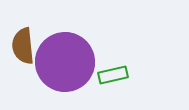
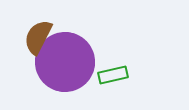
brown semicircle: moved 15 px right, 9 px up; rotated 33 degrees clockwise
